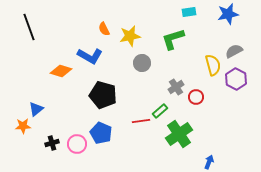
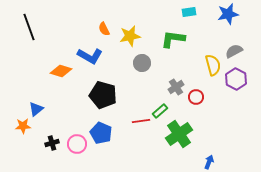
green L-shape: rotated 25 degrees clockwise
